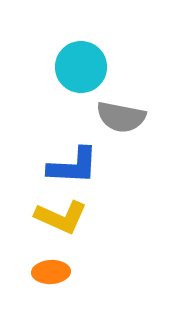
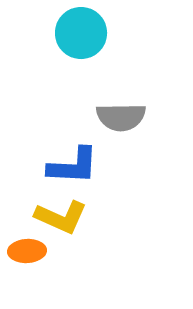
cyan circle: moved 34 px up
gray semicircle: rotated 12 degrees counterclockwise
orange ellipse: moved 24 px left, 21 px up
